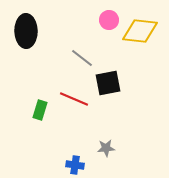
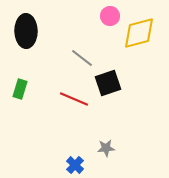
pink circle: moved 1 px right, 4 px up
yellow diamond: moved 1 px left, 2 px down; rotated 21 degrees counterclockwise
black square: rotated 8 degrees counterclockwise
green rectangle: moved 20 px left, 21 px up
blue cross: rotated 36 degrees clockwise
